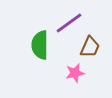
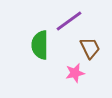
purple line: moved 2 px up
brown trapezoid: moved 1 px down; rotated 50 degrees counterclockwise
